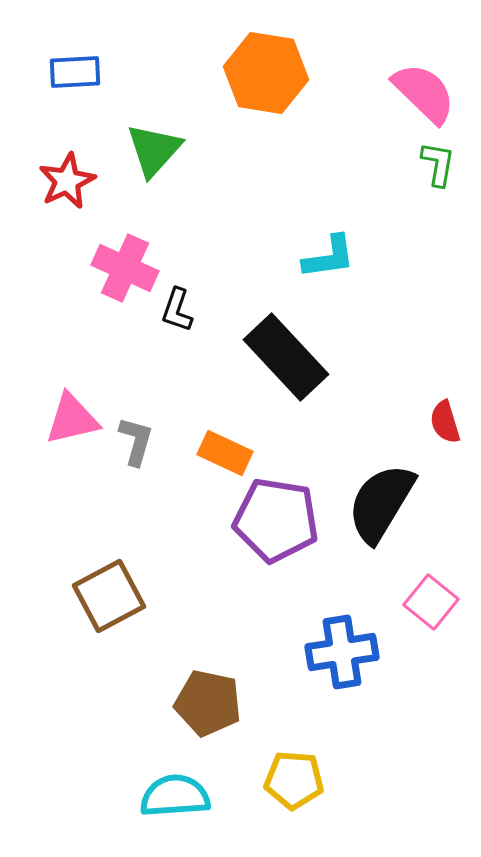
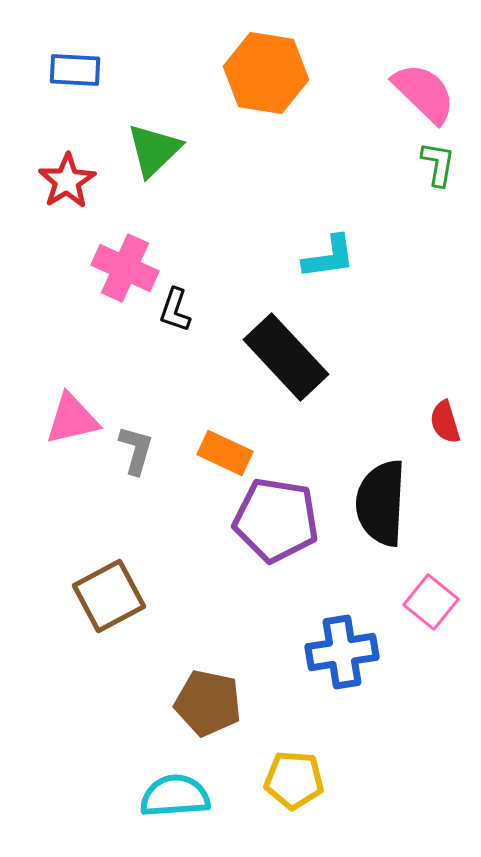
blue rectangle: moved 2 px up; rotated 6 degrees clockwise
green triangle: rotated 4 degrees clockwise
red star: rotated 6 degrees counterclockwise
black L-shape: moved 2 px left
gray L-shape: moved 9 px down
black semicircle: rotated 28 degrees counterclockwise
